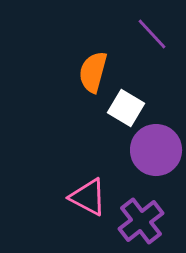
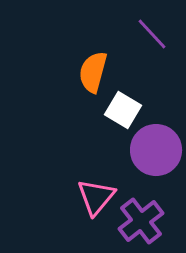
white square: moved 3 px left, 2 px down
pink triangle: moved 8 px right; rotated 42 degrees clockwise
